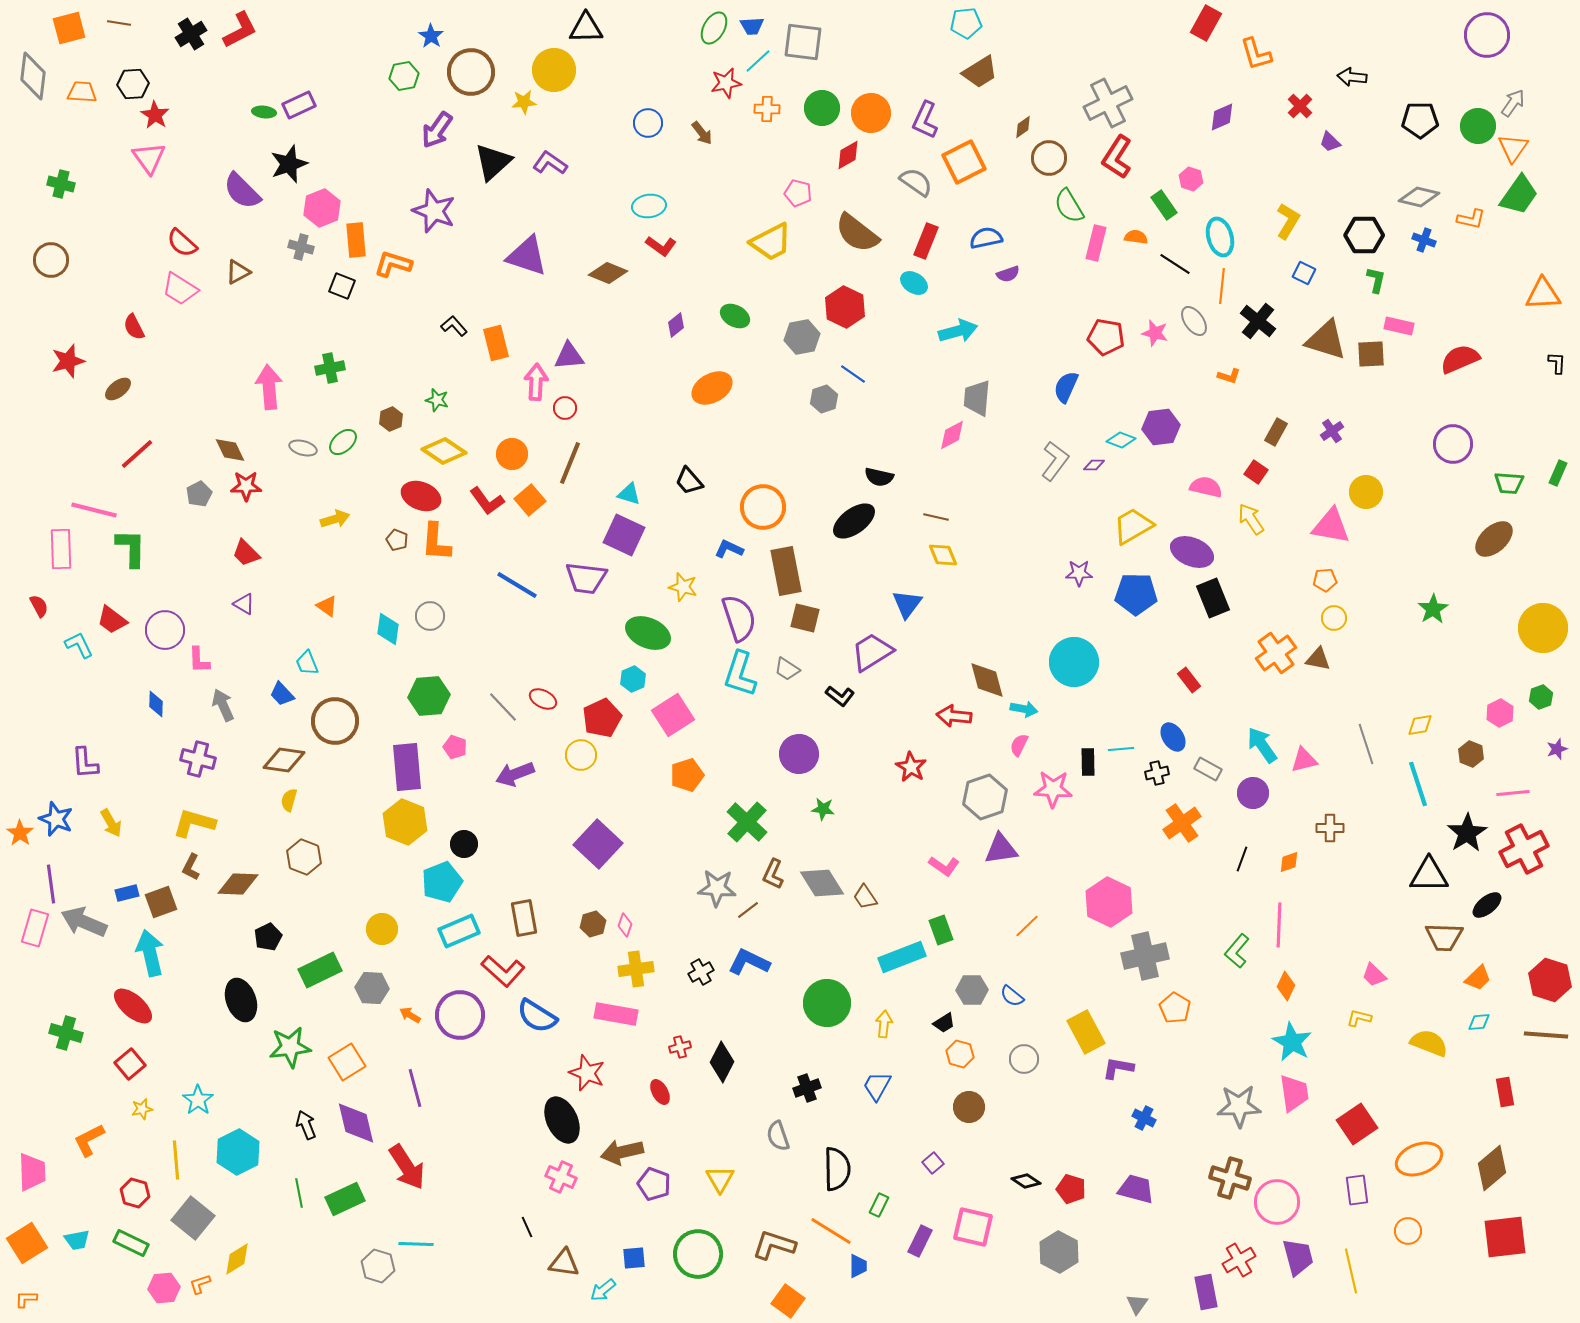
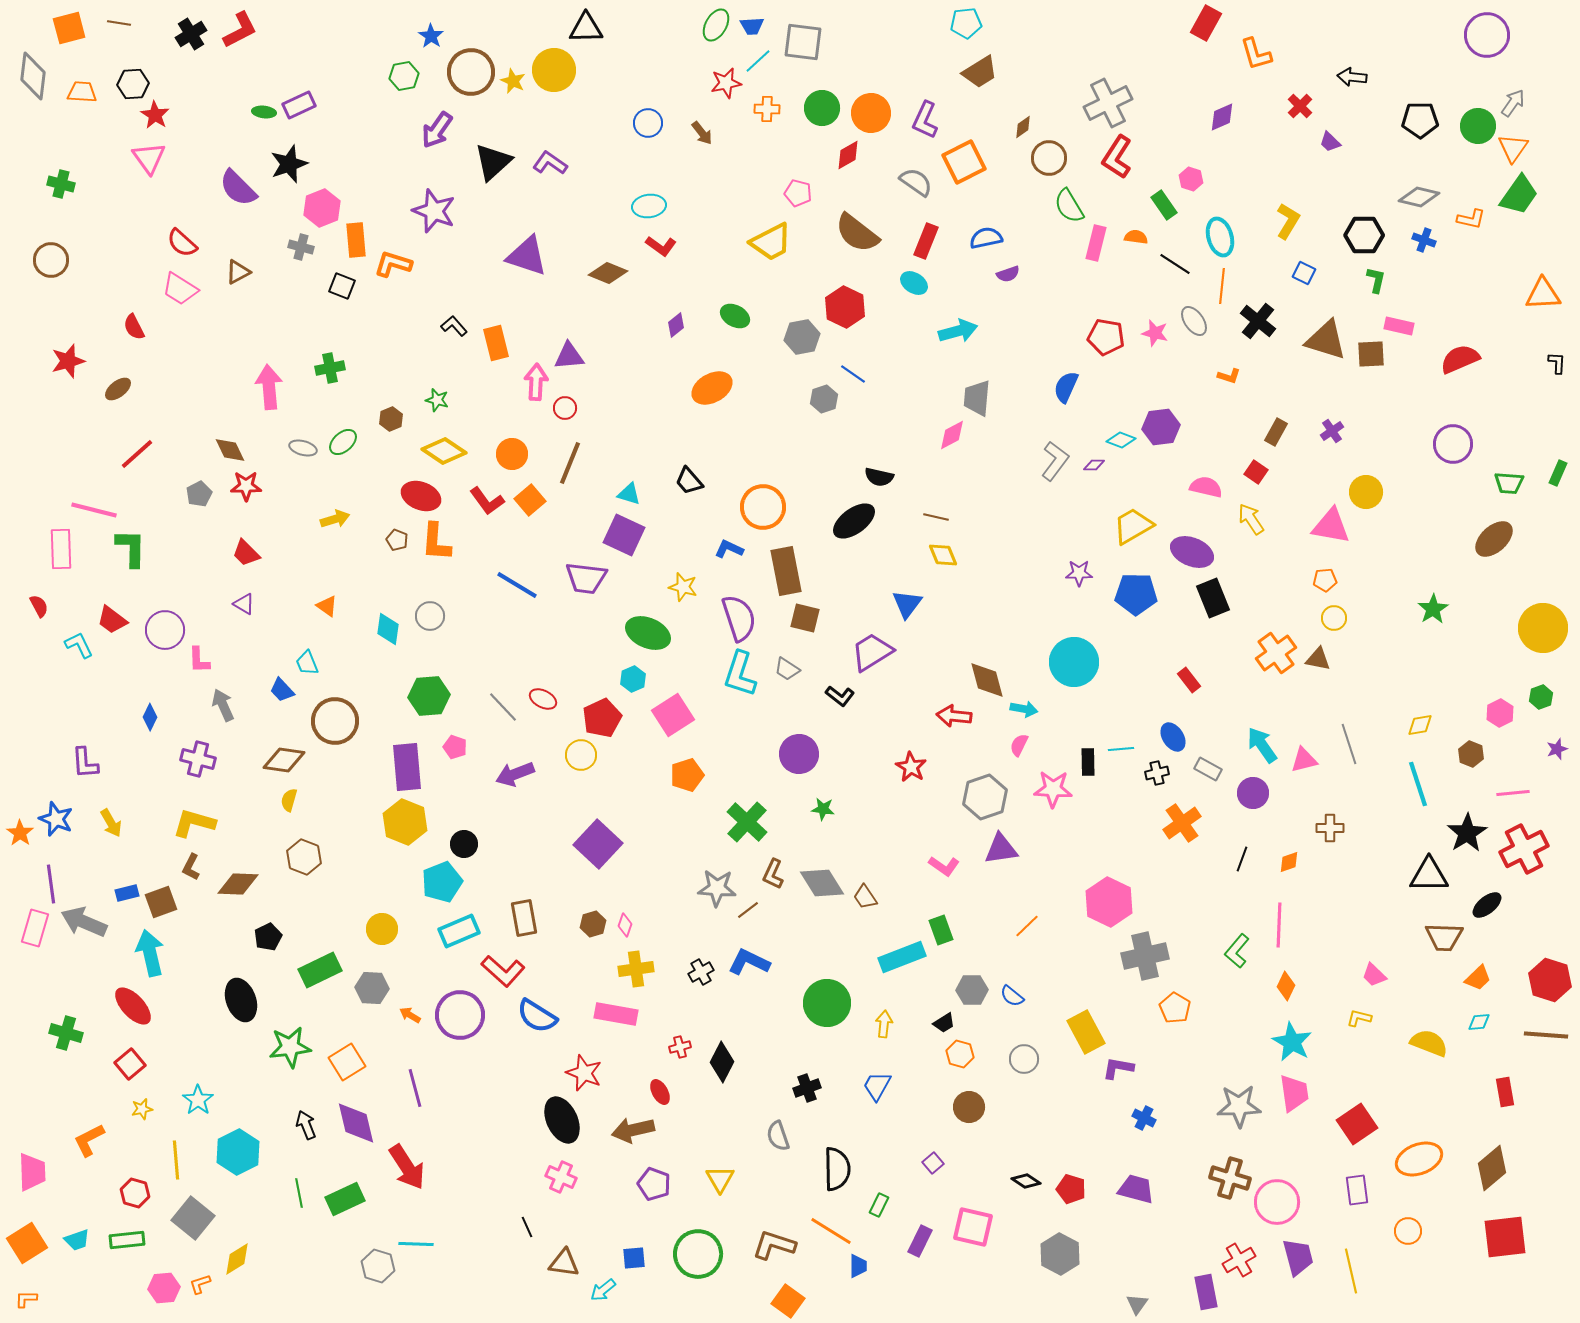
green ellipse at (714, 28): moved 2 px right, 3 px up
yellow star at (524, 102): moved 11 px left, 21 px up; rotated 30 degrees clockwise
purple semicircle at (242, 191): moved 4 px left, 3 px up
blue trapezoid at (282, 694): moved 4 px up
blue diamond at (156, 704): moved 6 px left, 13 px down; rotated 24 degrees clockwise
gray line at (1366, 744): moved 17 px left
red ellipse at (133, 1006): rotated 6 degrees clockwise
red star at (587, 1073): moved 3 px left
brown arrow at (622, 1152): moved 11 px right, 22 px up
cyan trapezoid at (77, 1240): rotated 8 degrees counterclockwise
green rectangle at (131, 1243): moved 4 px left, 3 px up; rotated 32 degrees counterclockwise
gray hexagon at (1059, 1252): moved 1 px right, 2 px down
